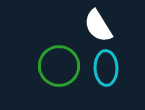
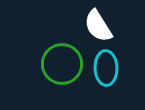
green circle: moved 3 px right, 2 px up
